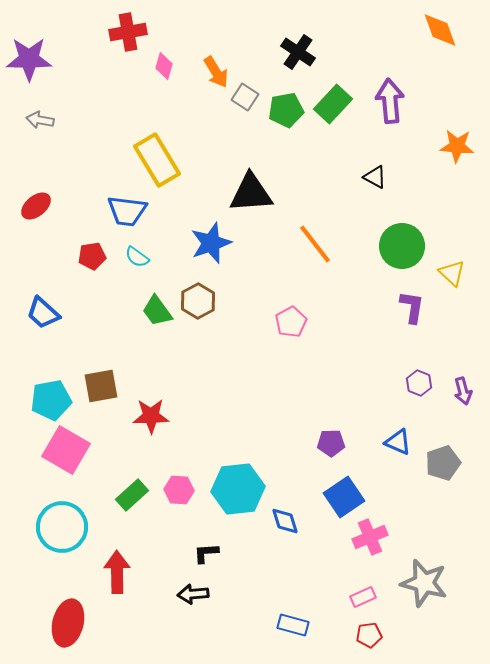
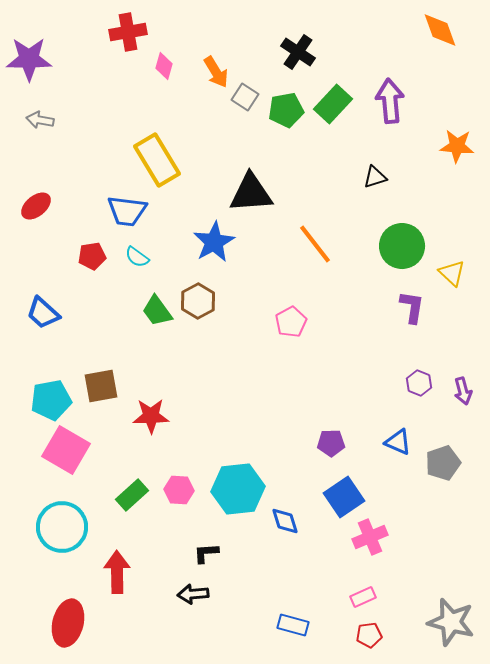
black triangle at (375, 177): rotated 45 degrees counterclockwise
blue star at (211, 243): moved 3 px right, 1 px up; rotated 9 degrees counterclockwise
gray star at (424, 583): moved 27 px right, 39 px down
